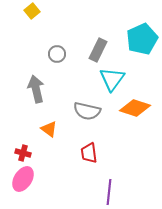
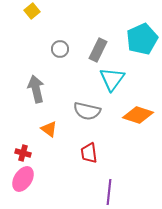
gray circle: moved 3 px right, 5 px up
orange diamond: moved 3 px right, 7 px down
